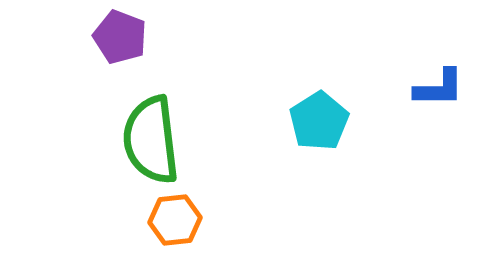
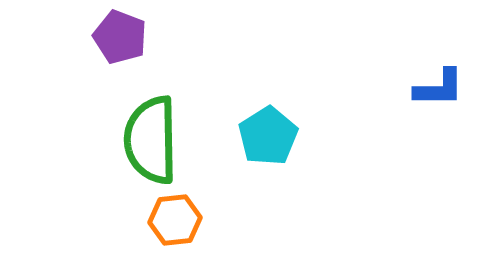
cyan pentagon: moved 51 px left, 15 px down
green semicircle: rotated 6 degrees clockwise
